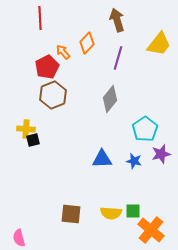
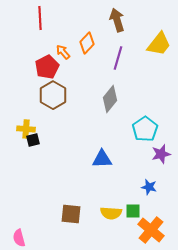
brown hexagon: rotated 8 degrees counterclockwise
blue star: moved 15 px right, 26 px down
